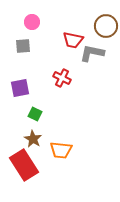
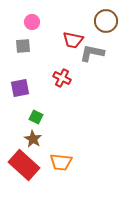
brown circle: moved 5 px up
green square: moved 1 px right, 3 px down
orange trapezoid: moved 12 px down
red rectangle: rotated 16 degrees counterclockwise
